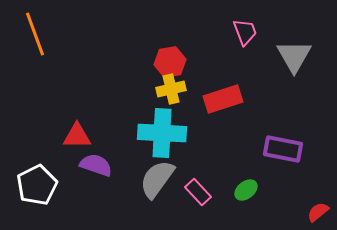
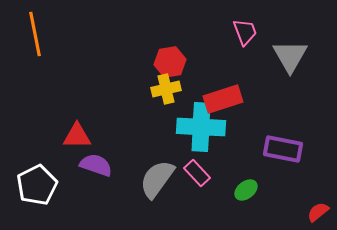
orange line: rotated 9 degrees clockwise
gray triangle: moved 4 px left
yellow cross: moved 5 px left
cyan cross: moved 39 px right, 6 px up
pink rectangle: moved 1 px left, 19 px up
